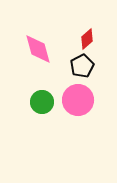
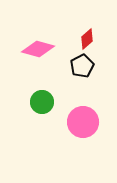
pink diamond: rotated 60 degrees counterclockwise
pink circle: moved 5 px right, 22 px down
